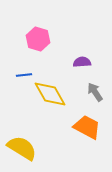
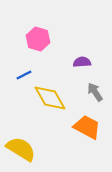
blue line: rotated 21 degrees counterclockwise
yellow diamond: moved 4 px down
yellow semicircle: moved 1 px left, 1 px down
